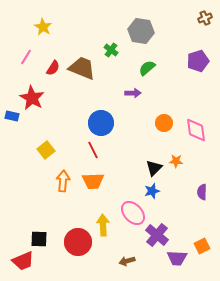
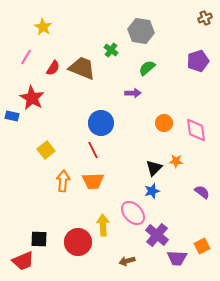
purple semicircle: rotated 126 degrees clockwise
